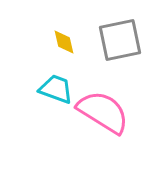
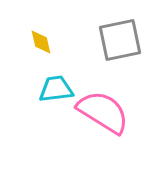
yellow diamond: moved 23 px left
cyan trapezoid: rotated 27 degrees counterclockwise
